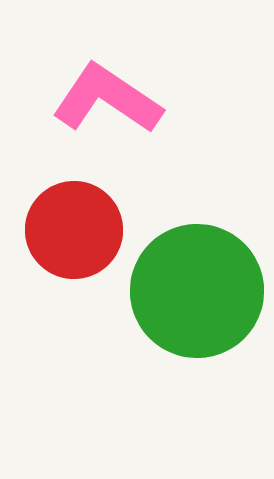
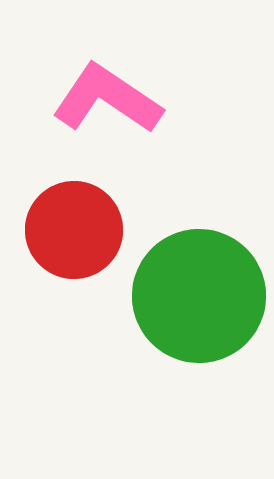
green circle: moved 2 px right, 5 px down
